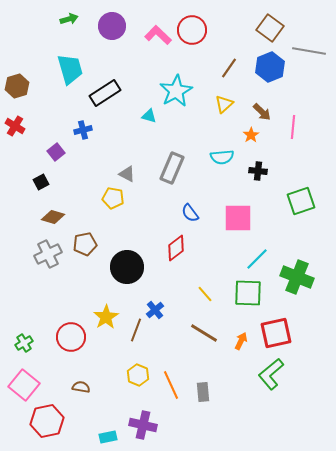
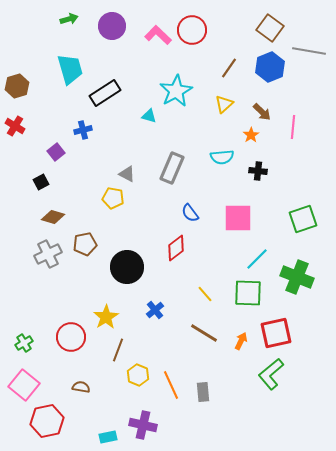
green square at (301, 201): moved 2 px right, 18 px down
brown line at (136, 330): moved 18 px left, 20 px down
